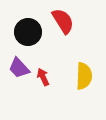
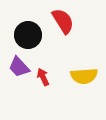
black circle: moved 3 px down
purple trapezoid: moved 1 px up
yellow semicircle: rotated 84 degrees clockwise
